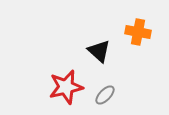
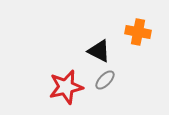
black triangle: rotated 15 degrees counterclockwise
gray ellipse: moved 15 px up
